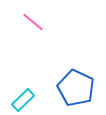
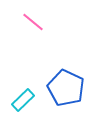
blue pentagon: moved 10 px left
